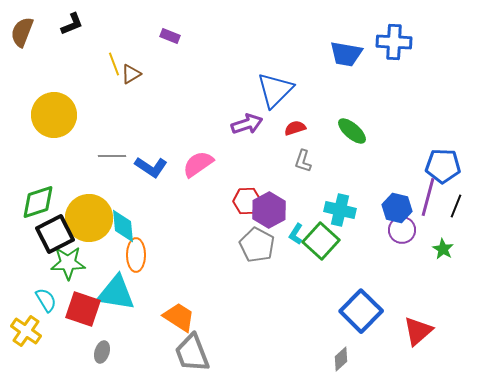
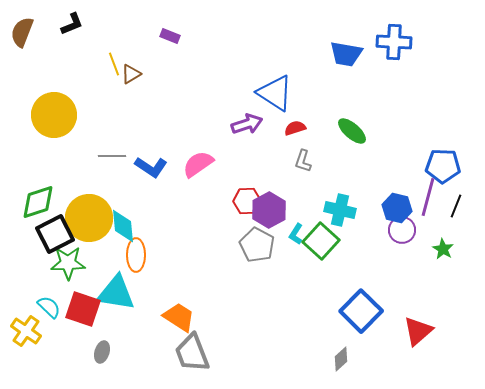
blue triangle at (275, 90): moved 3 px down; rotated 42 degrees counterclockwise
cyan semicircle at (46, 300): moved 3 px right, 7 px down; rotated 15 degrees counterclockwise
